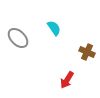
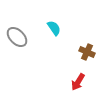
gray ellipse: moved 1 px left, 1 px up
red arrow: moved 11 px right, 2 px down
